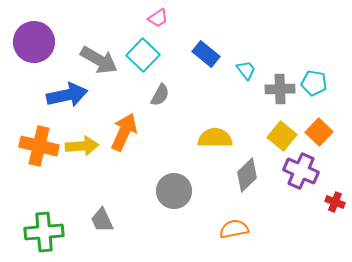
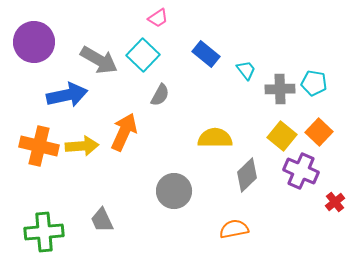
red cross: rotated 30 degrees clockwise
